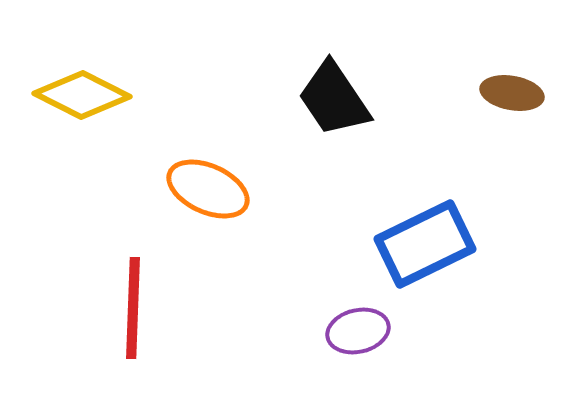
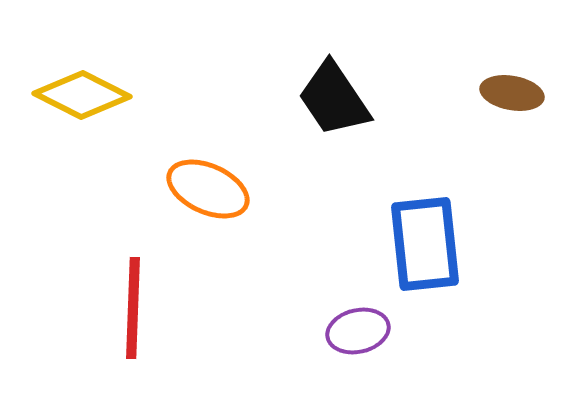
blue rectangle: rotated 70 degrees counterclockwise
